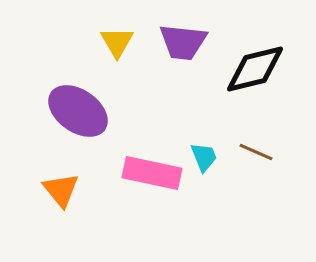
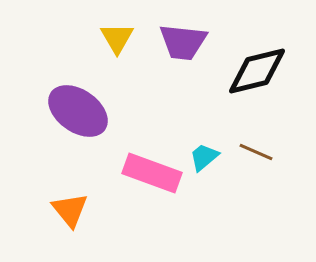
yellow triangle: moved 4 px up
black diamond: moved 2 px right, 2 px down
cyan trapezoid: rotated 108 degrees counterclockwise
pink rectangle: rotated 8 degrees clockwise
orange triangle: moved 9 px right, 20 px down
